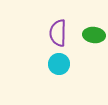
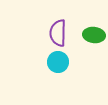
cyan circle: moved 1 px left, 2 px up
